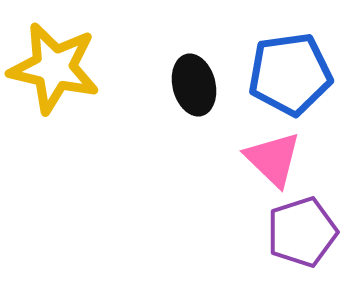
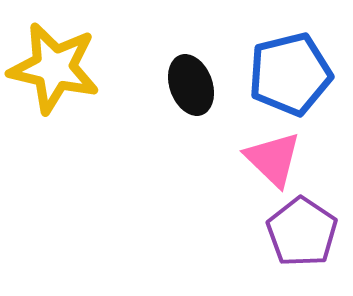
blue pentagon: rotated 6 degrees counterclockwise
black ellipse: moved 3 px left; rotated 6 degrees counterclockwise
purple pentagon: rotated 20 degrees counterclockwise
